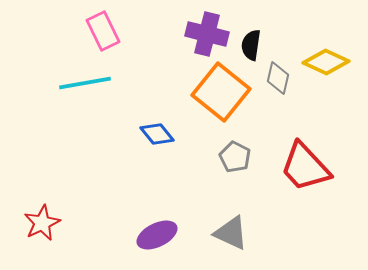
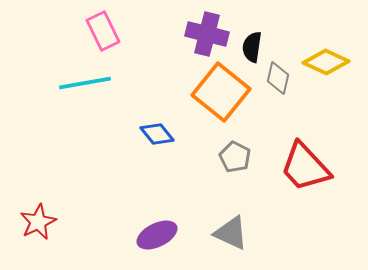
black semicircle: moved 1 px right, 2 px down
red star: moved 4 px left, 1 px up
